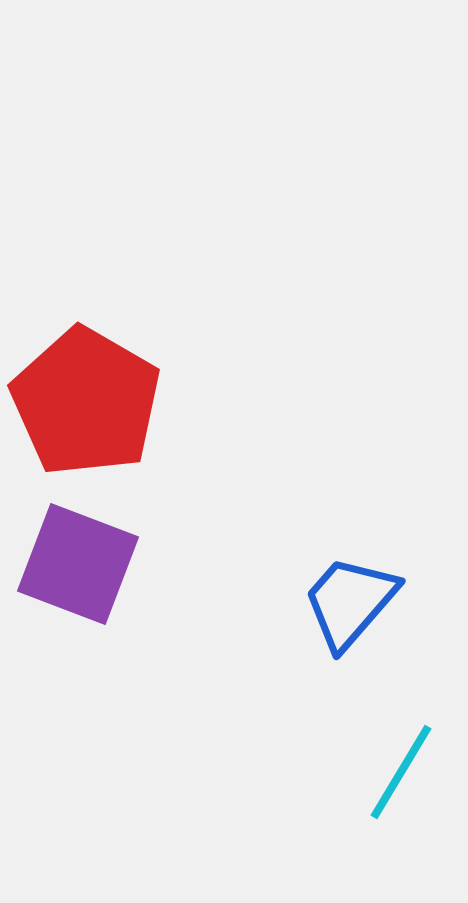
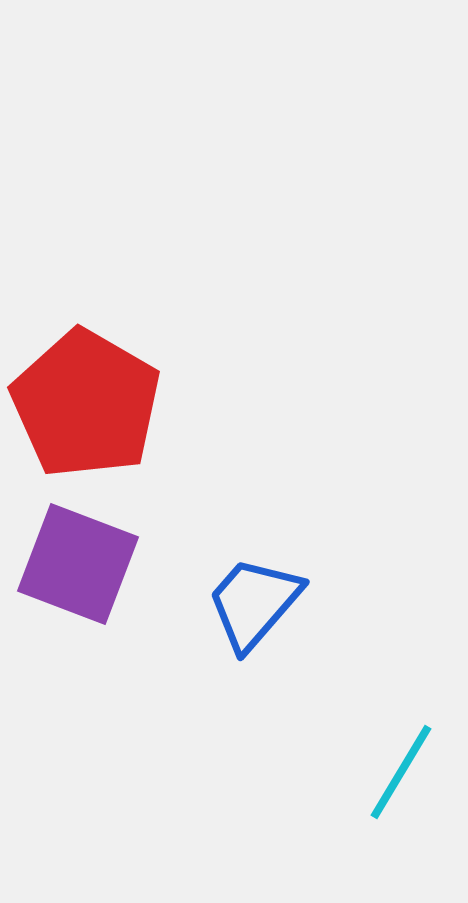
red pentagon: moved 2 px down
blue trapezoid: moved 96 px left, 1 px down
